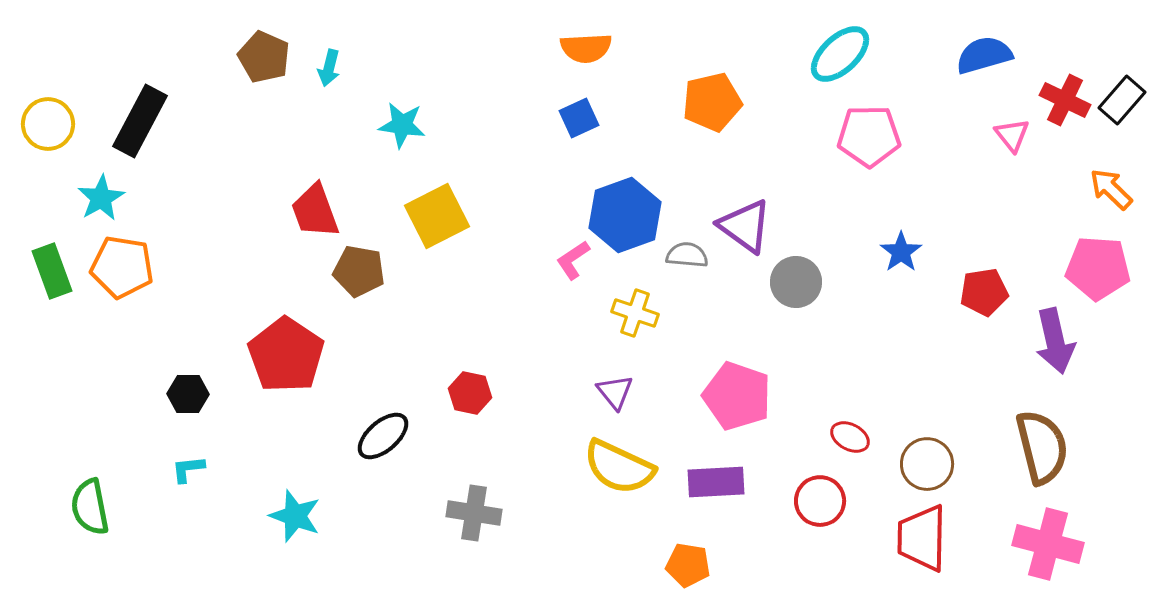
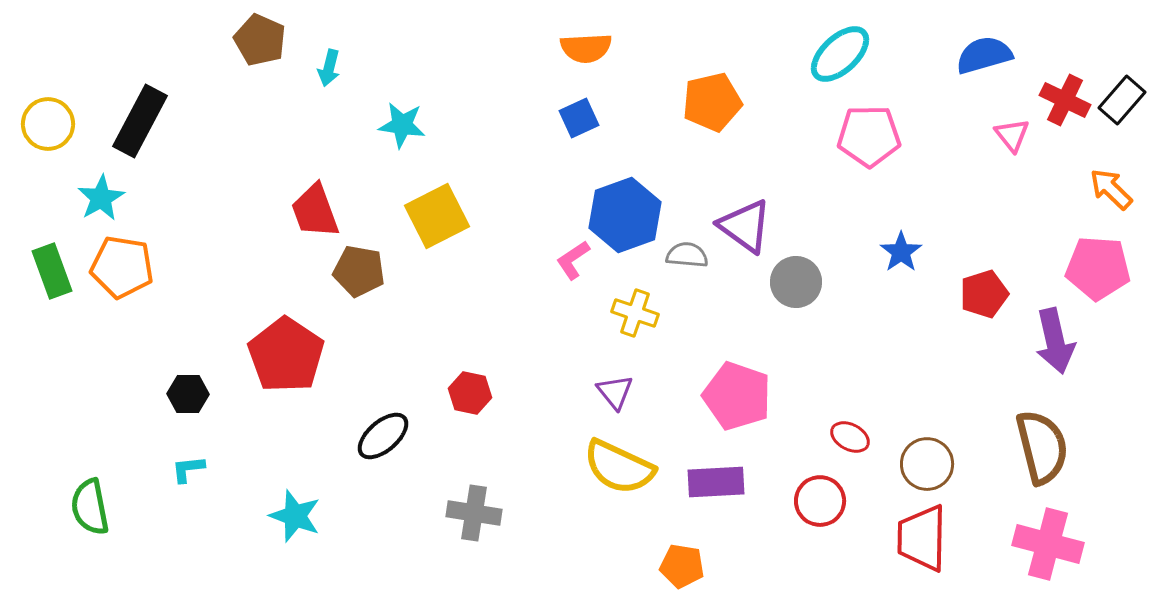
brown pentagon at (264, 57): moved 4 px left, 17 px up
red pentagon at (984, 292): moved 2 px down; rotated 9 degrees counterclockwise
orange pentagon at (688, 565): moved 6 px left, 1 px down
